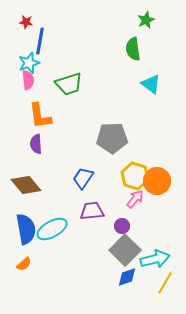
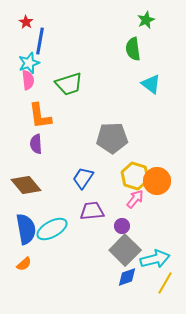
red star: rotated 24 degrees clockwise
